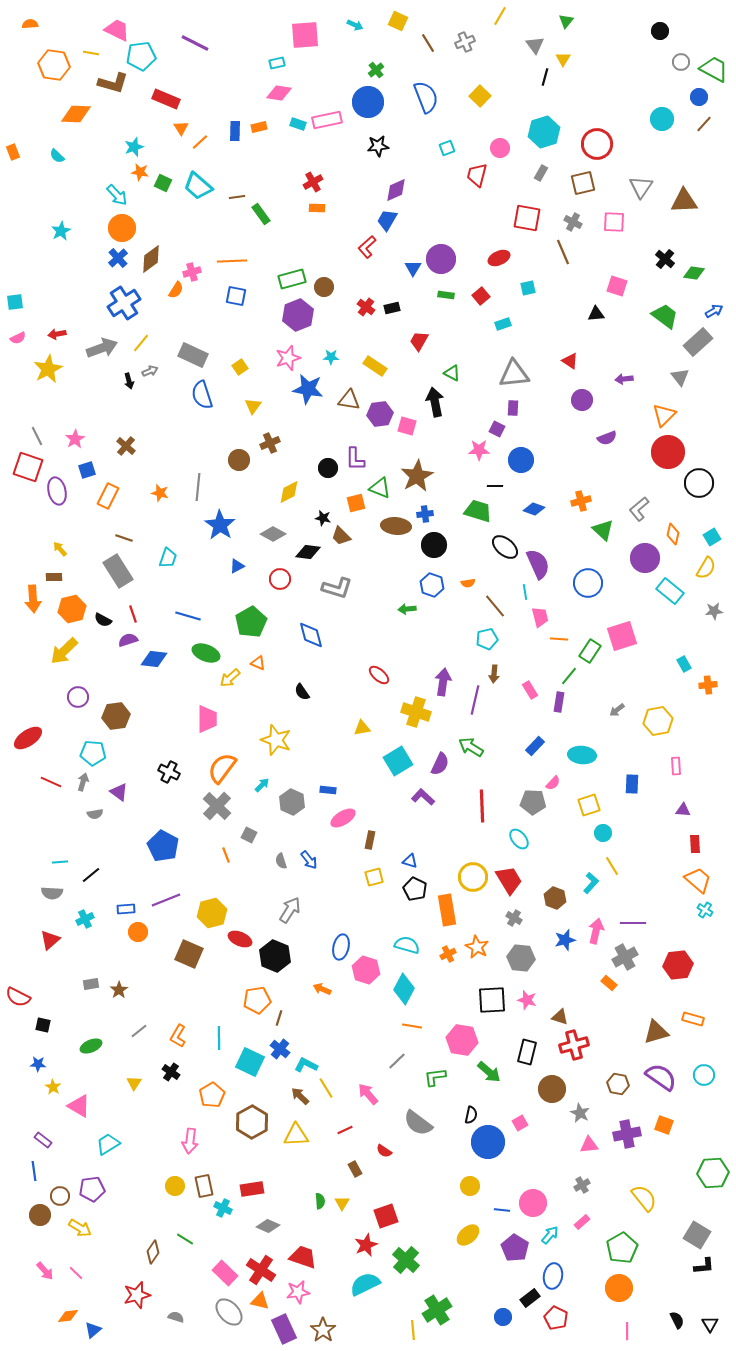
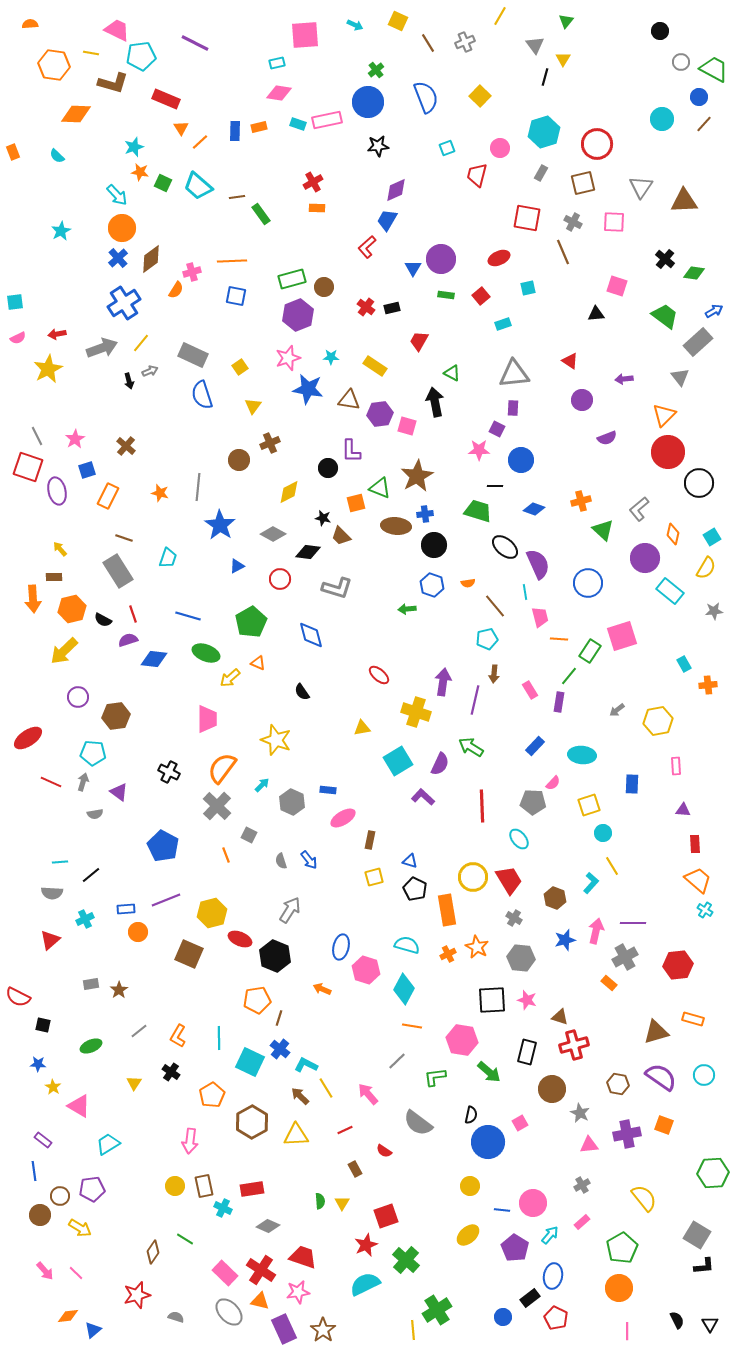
purple L-shape at (355, 459): moved 4 px left, 8 px up
